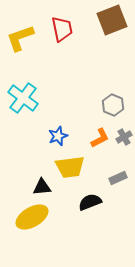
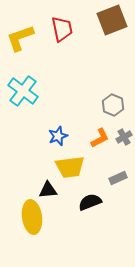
cyan cross: moved 7 px up
black triangle: moved 6 px right, 3 px down
yellow ellipse: rotated 68 degrees counterclockwise
